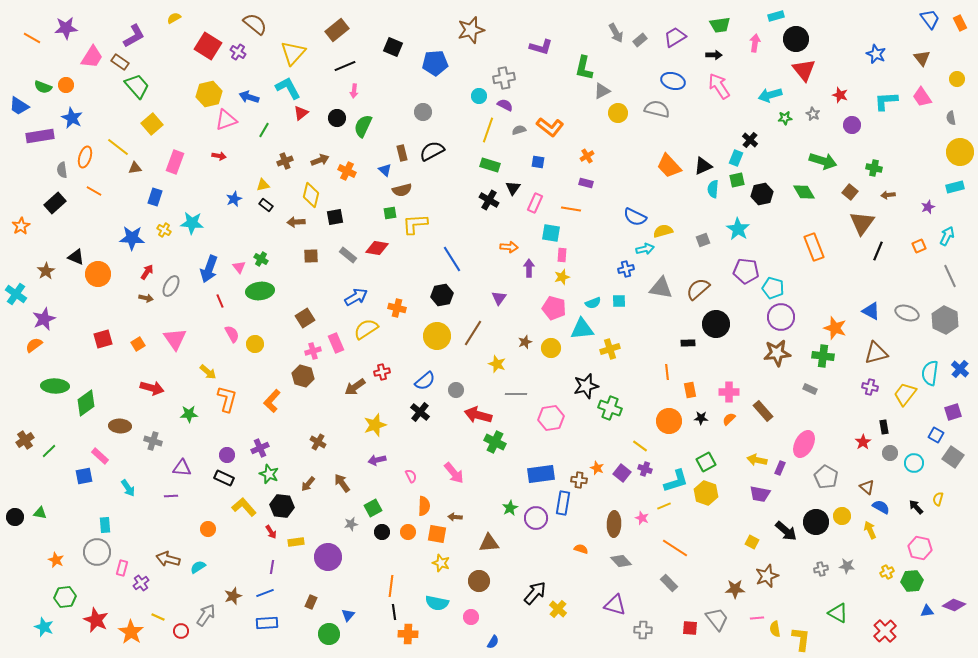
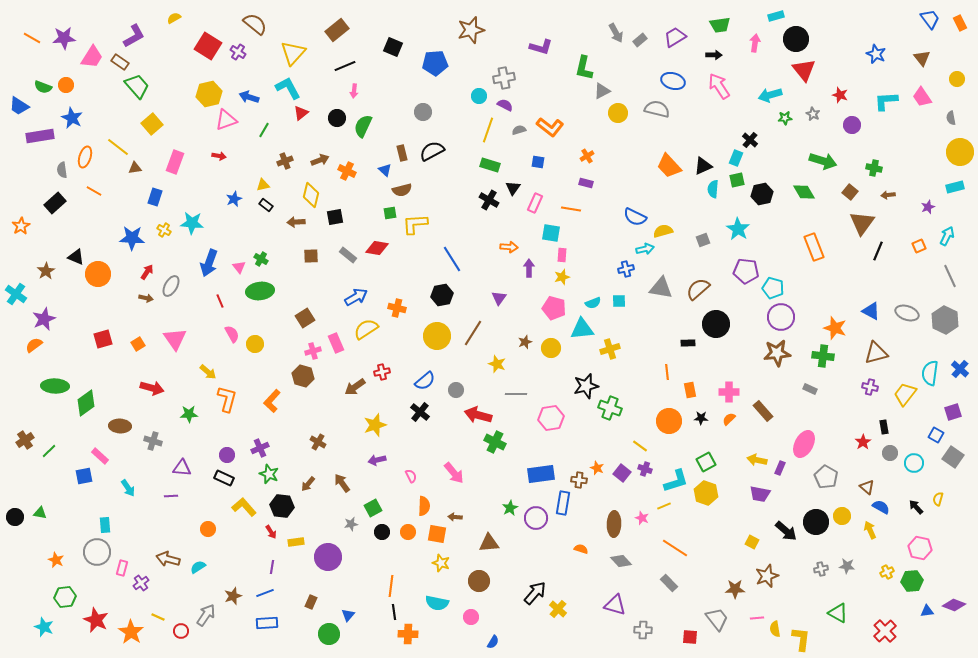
purple star at (66, 28): moved 2 px left, 10 px down
blue arrow at (209, 269): moved 6 px up
red square at (690, 628): moved 9 px down
